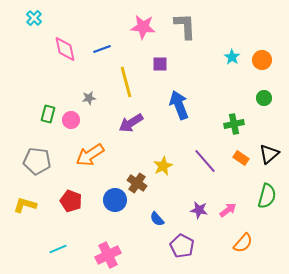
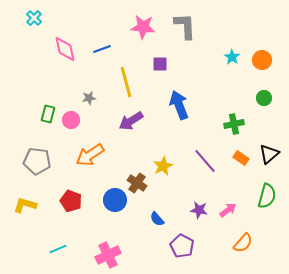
purple arrow: moved 2 px up
